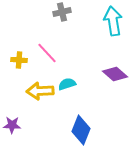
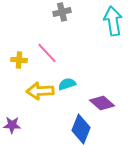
purple diamond: moved 13 px left, 29 px down
blue diamond: moved 1 px up
